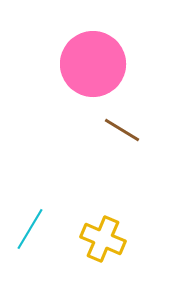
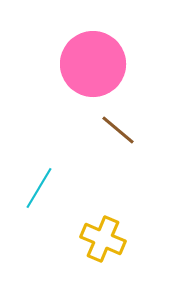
brown line: moved 4 px left; rotated 9 degrees clockwise
cyan line: moved 9 px right, 41 px up
